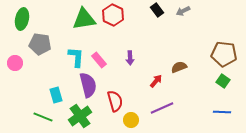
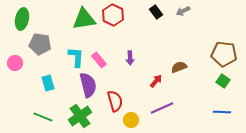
black rectangle: moved 1 px left, 2 px down
cyan rectangle: moved 8 px left, 12 px up
